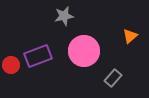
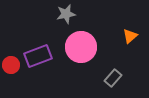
gray star: moved 2 px right, 2 px up
pink circle: moved 3 px left, 4 px up
